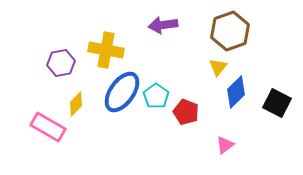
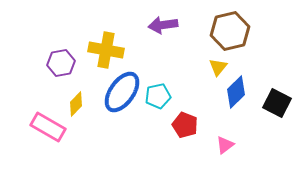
brown hexagon: rotated 6 degrees clockwise
cyan pentagon: moved 2 px right; rotated 25 degrees clockwise
red pentagon: moved 1 px left, 13 px down
